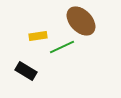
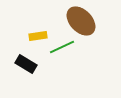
black rectangle: moved 7 px up
